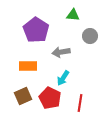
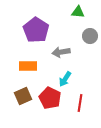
green triangle: moved 5 px right, 3 px up
cyan arrow: moved 2 px right, 1 px down
